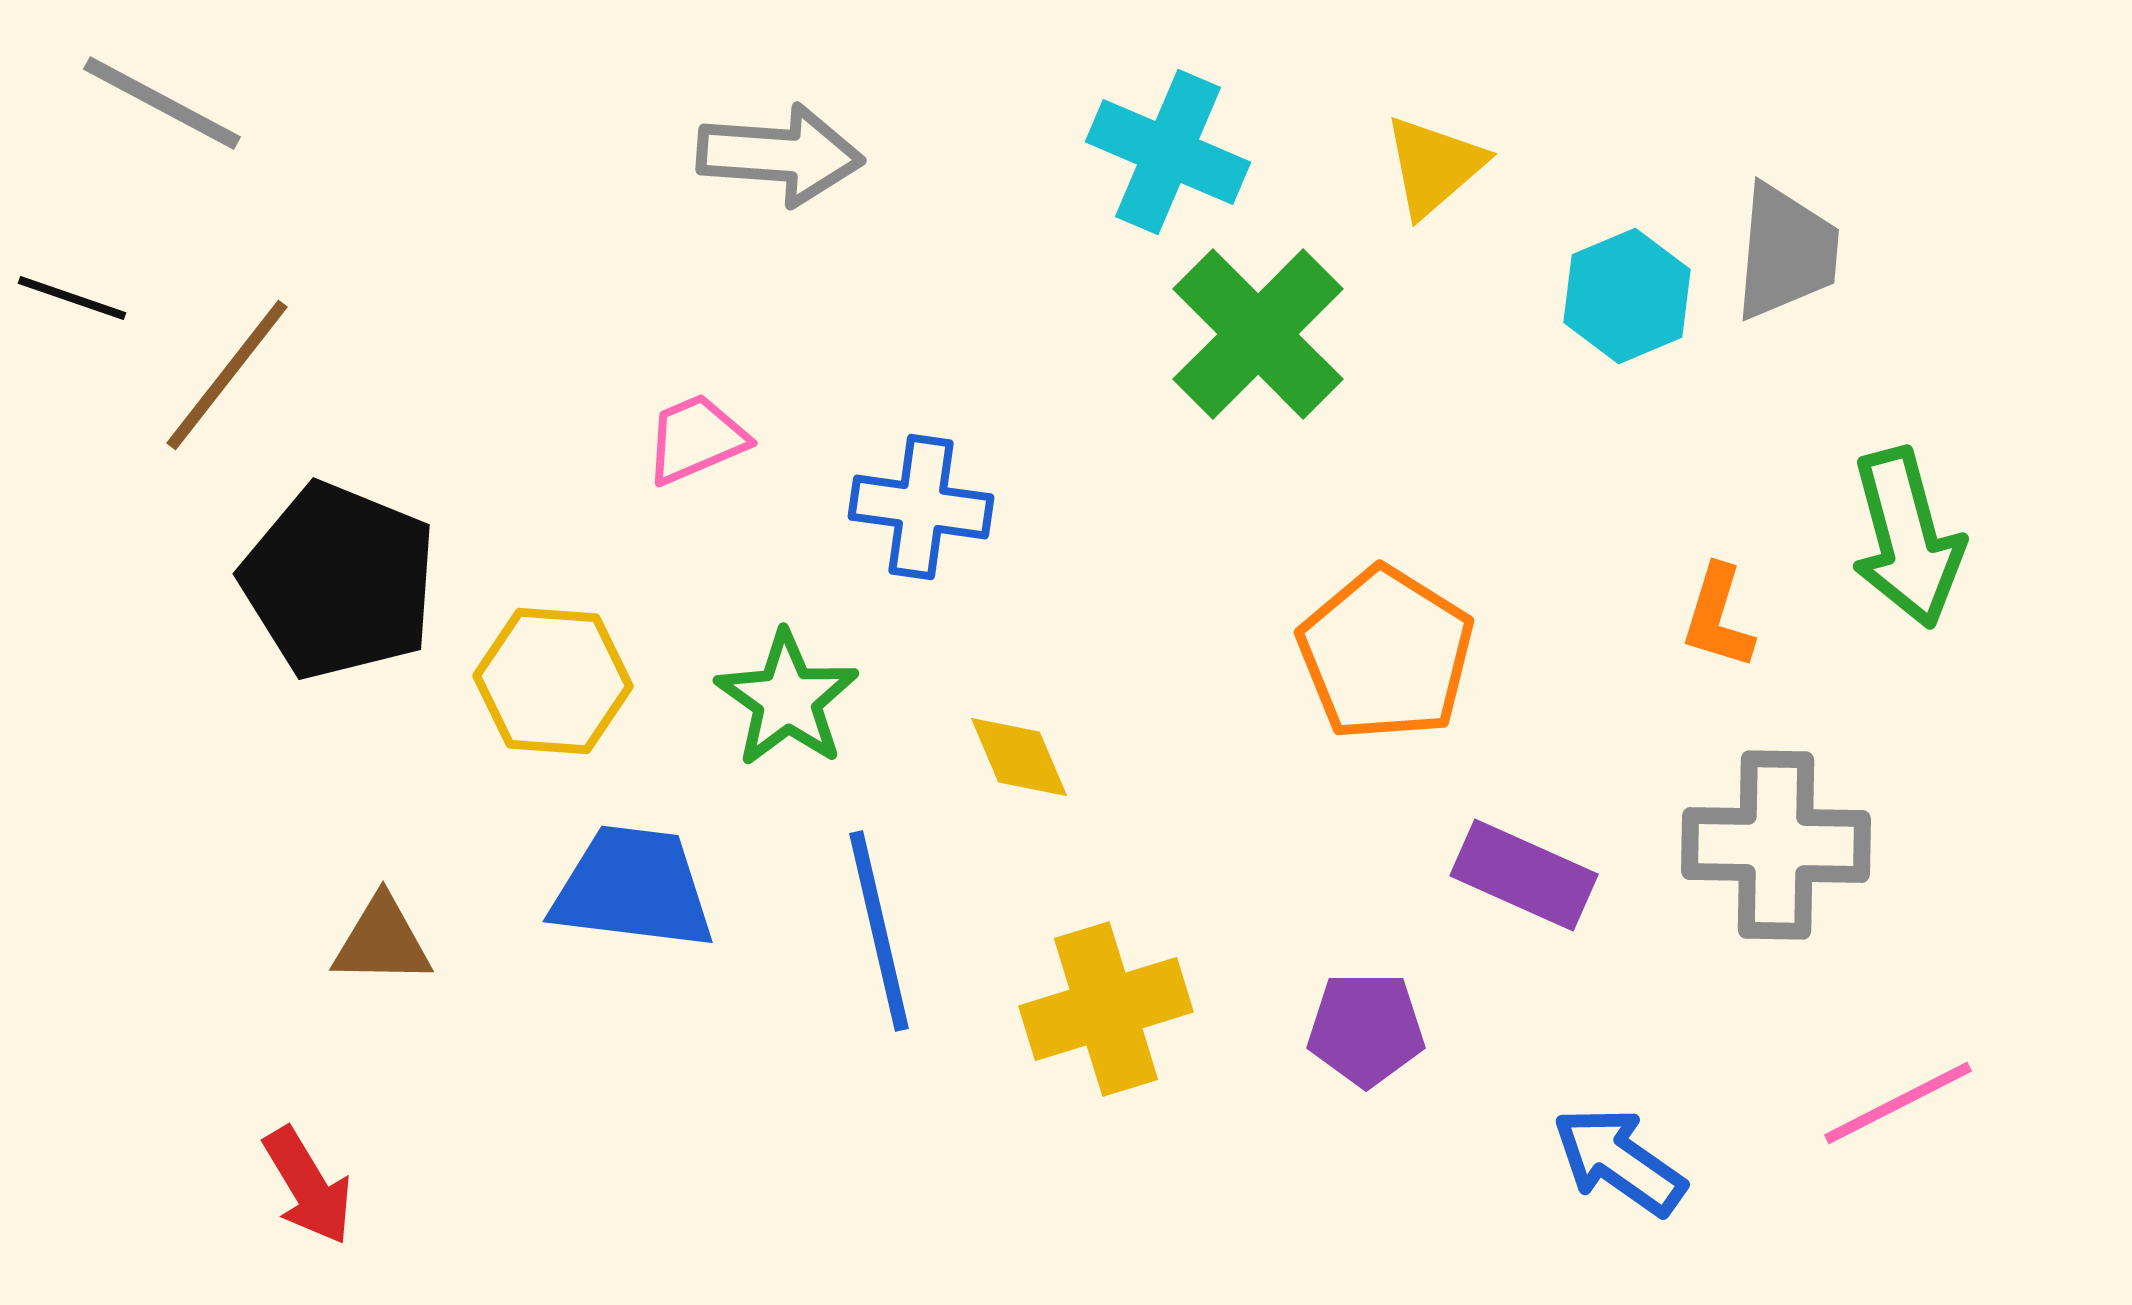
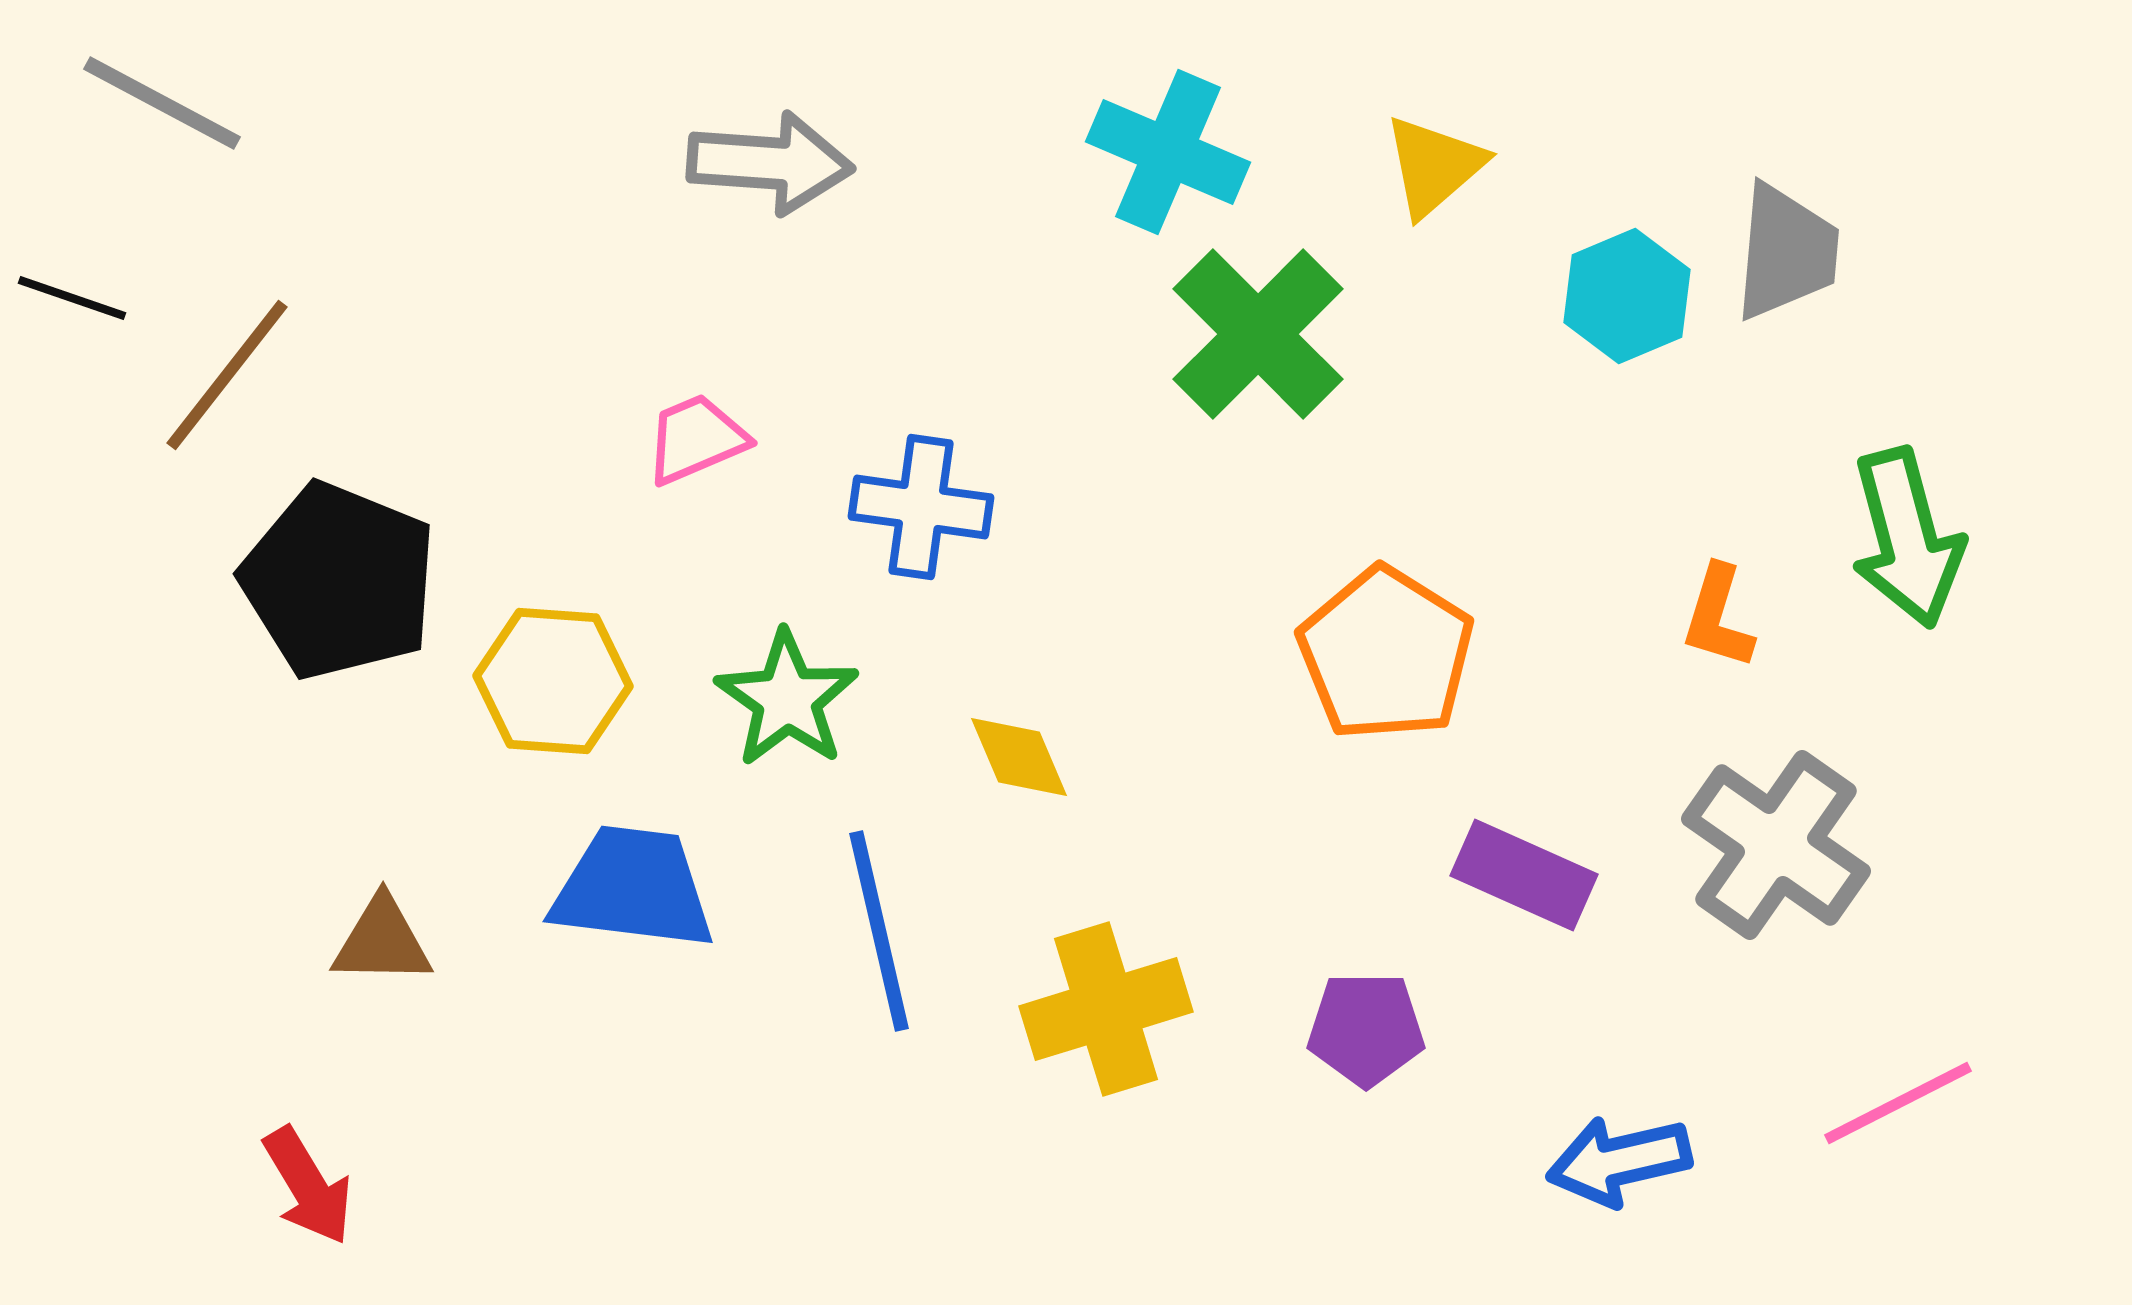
gray arrow: moved 10 px left, 8 px down
gray cross: rotated 34 degrees clockwise
blue arrow: rotated 48 degrees counterclockwise
